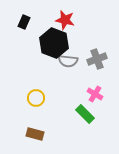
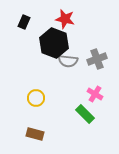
red star: moved 1 px up
